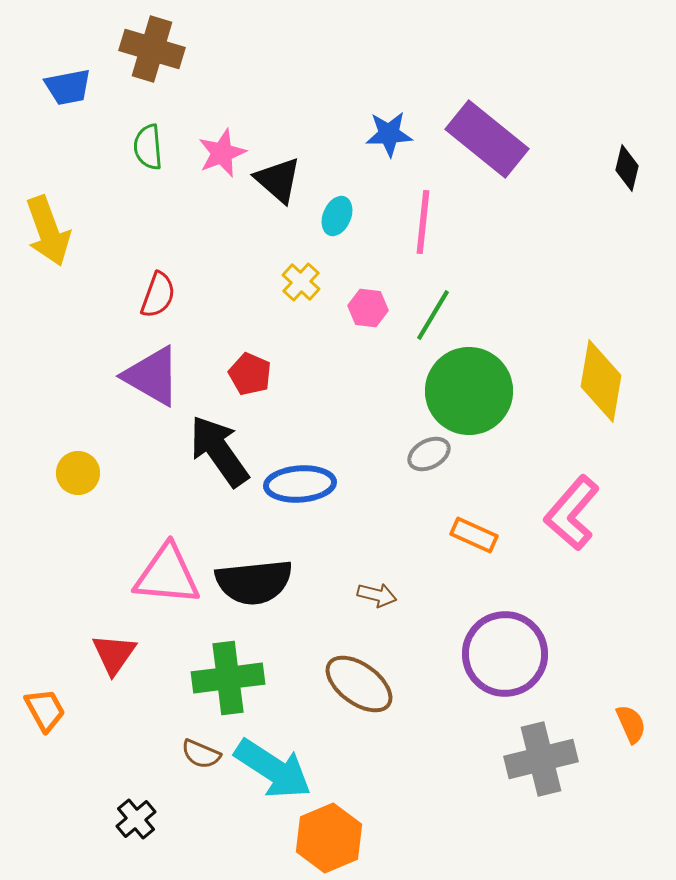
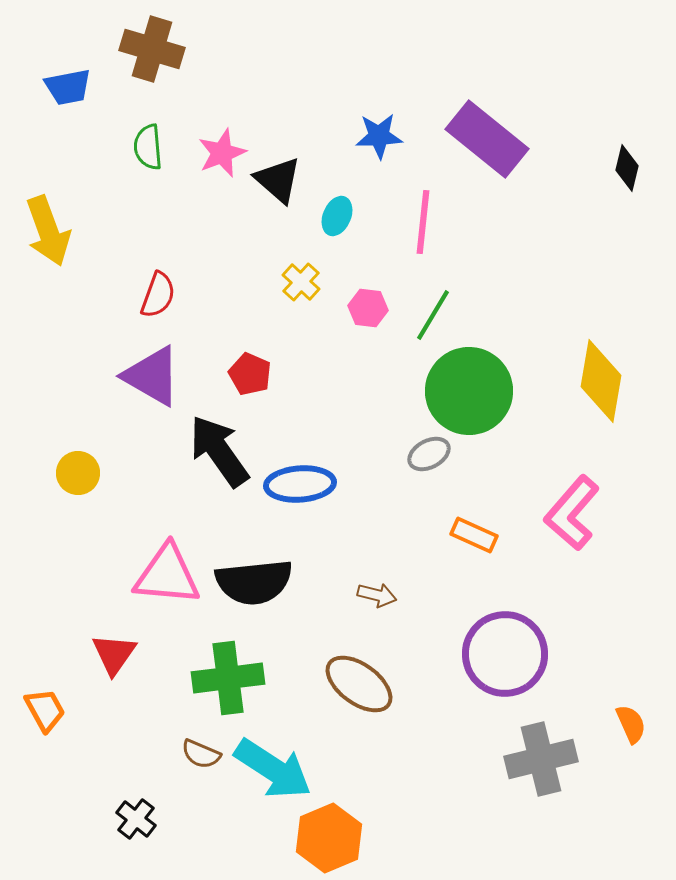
blue star: moved 10 px left, 2 px down
black cross: rotated 12 degrees counterclockwise
